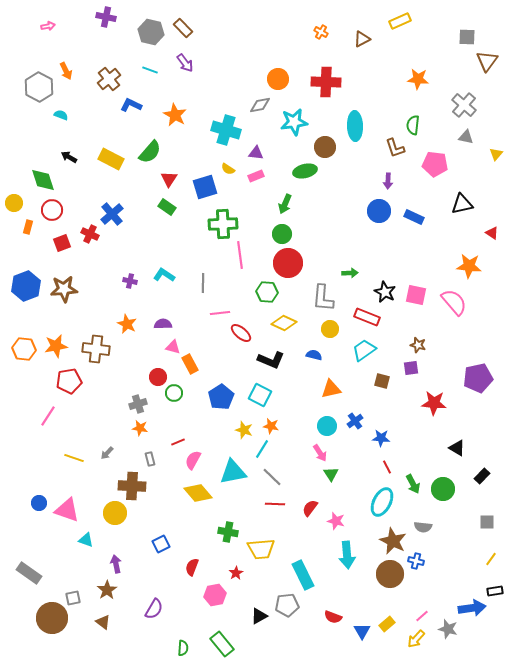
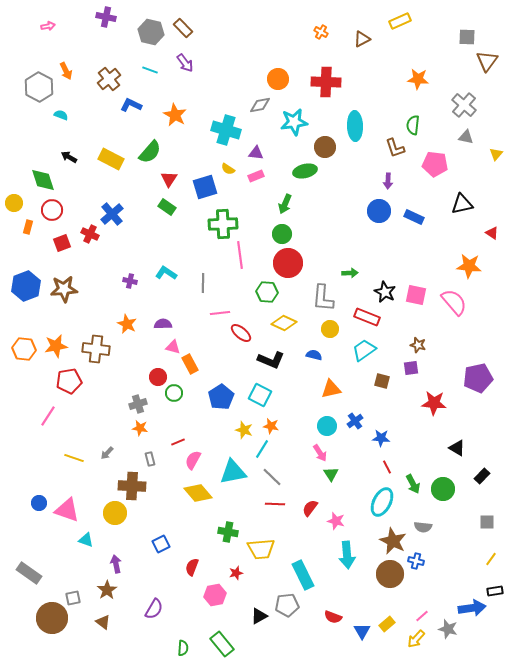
cyan L-shape at (164, 275): moved 2 px right, 2 px up
red star at (236, 573): rotated 16 degrees clockwise
